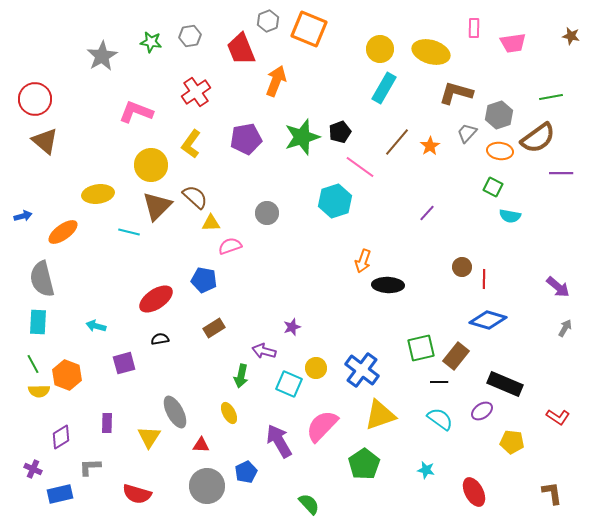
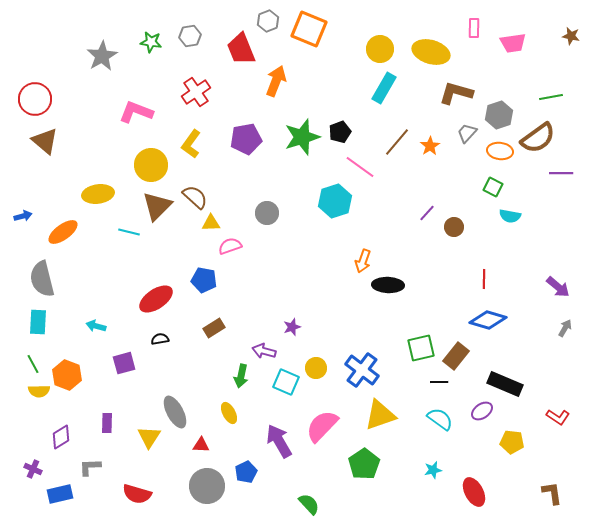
brown circle at (462, 267): moved 8 px left, 40 px up
cyan square at (289, 384): moved 3 px left, 2 px up
cyan star at (426, 470): moved 7 px right; rotated 24 degrees counterclockwise
